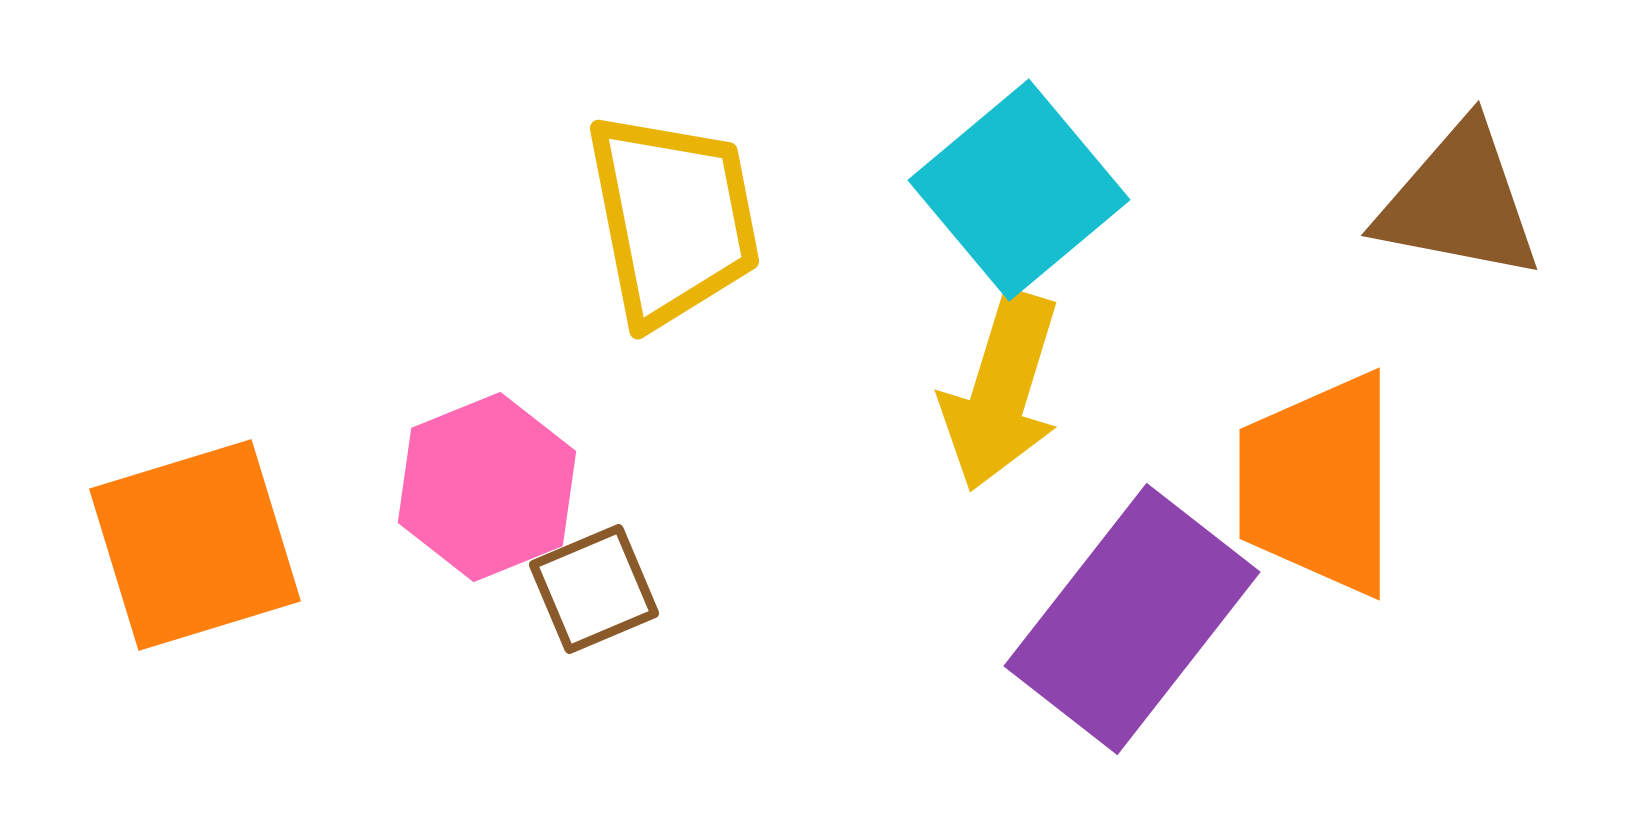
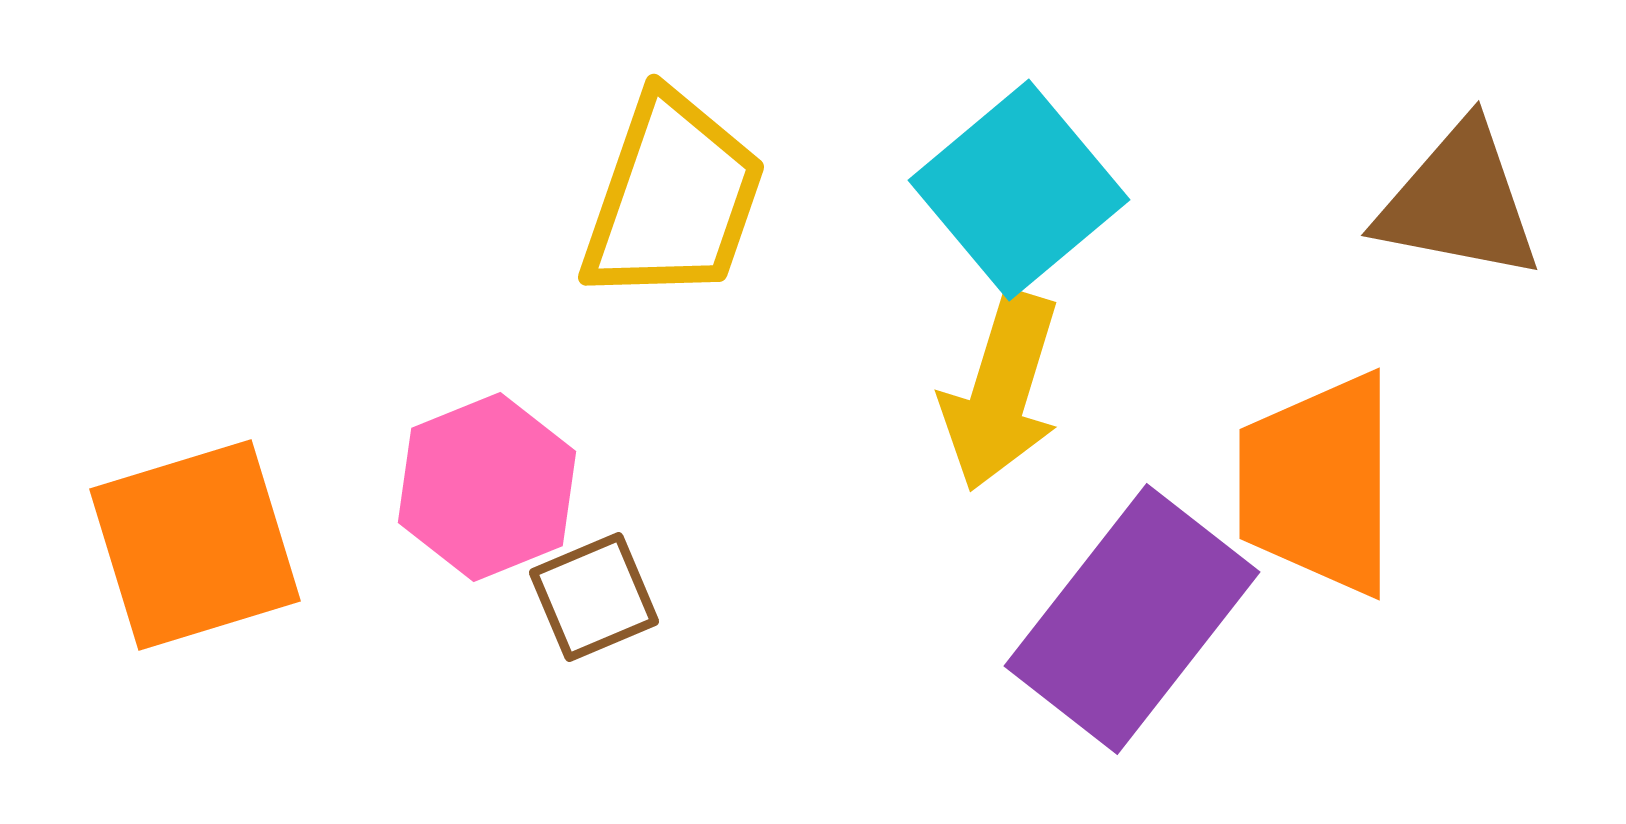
yellow trapezoid: moved 21 px up; rotated 30 degrees clockwise
brown square: moved 8 px down
